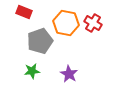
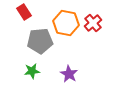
red rectangle: rotated 35 degrees clockwise
red cross: rotated 18 degrees clockwise
gray pentagon: rotated 15 degrees clockwise
